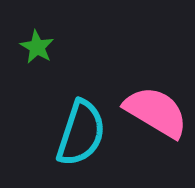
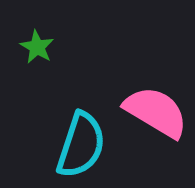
cyan semicircle: moved 12 px down
